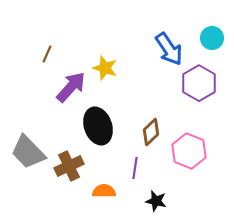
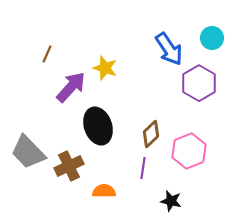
brown diamond: moved 2 px down
pink hexagon: rotated 16 degrees clockwise
purple line: moved 8 px right
black star: moved 15 px right
